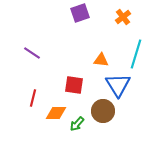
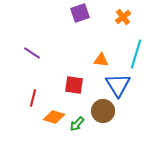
orange diamond: moved 2 px left, 4 px down; rotated 15 degrees clockwise
